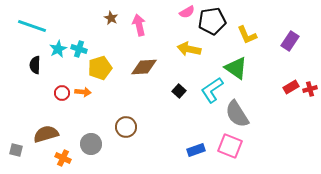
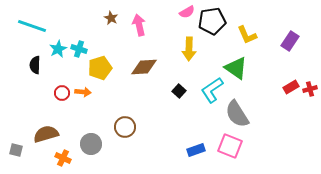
yellow arrow: rotated 100 degrees counterclockwise
brown circle: moved 1 px left
